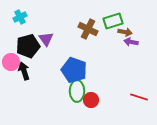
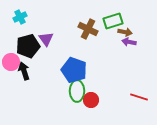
purple arrow: moved 2 px left
